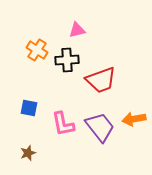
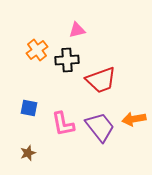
orange cross: rotated 20 degrees clockwise
